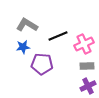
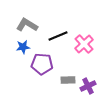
pink cross: rotated 18 degrees counterclockwise
gray rectangle: moved 19 px left, 14 px down
